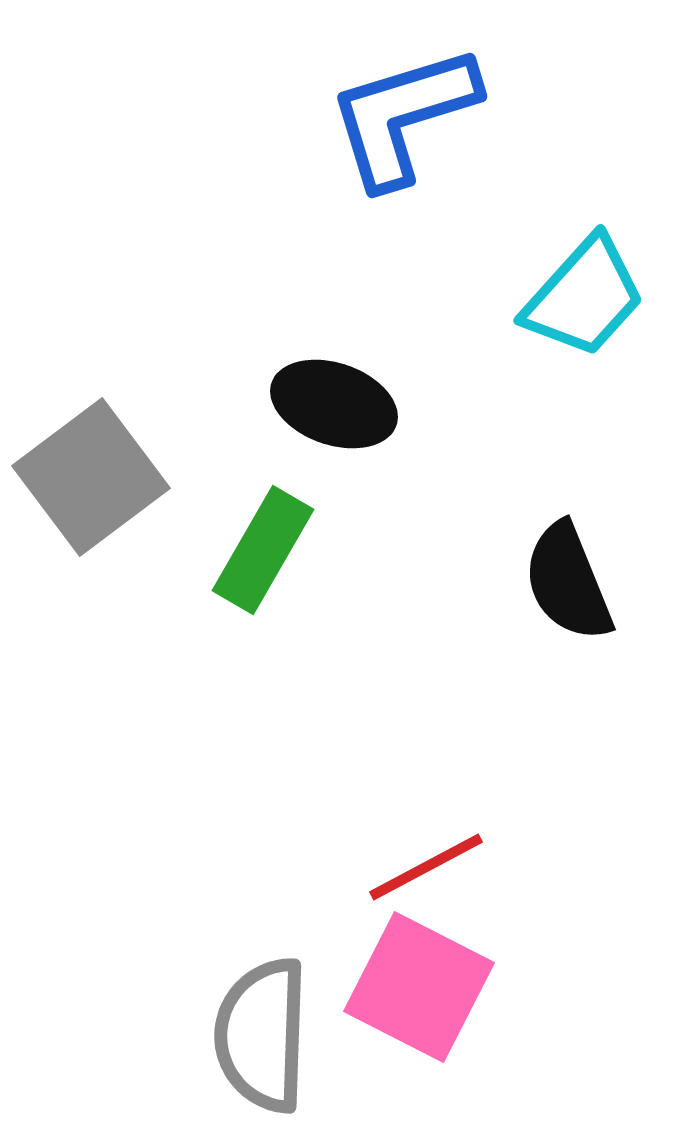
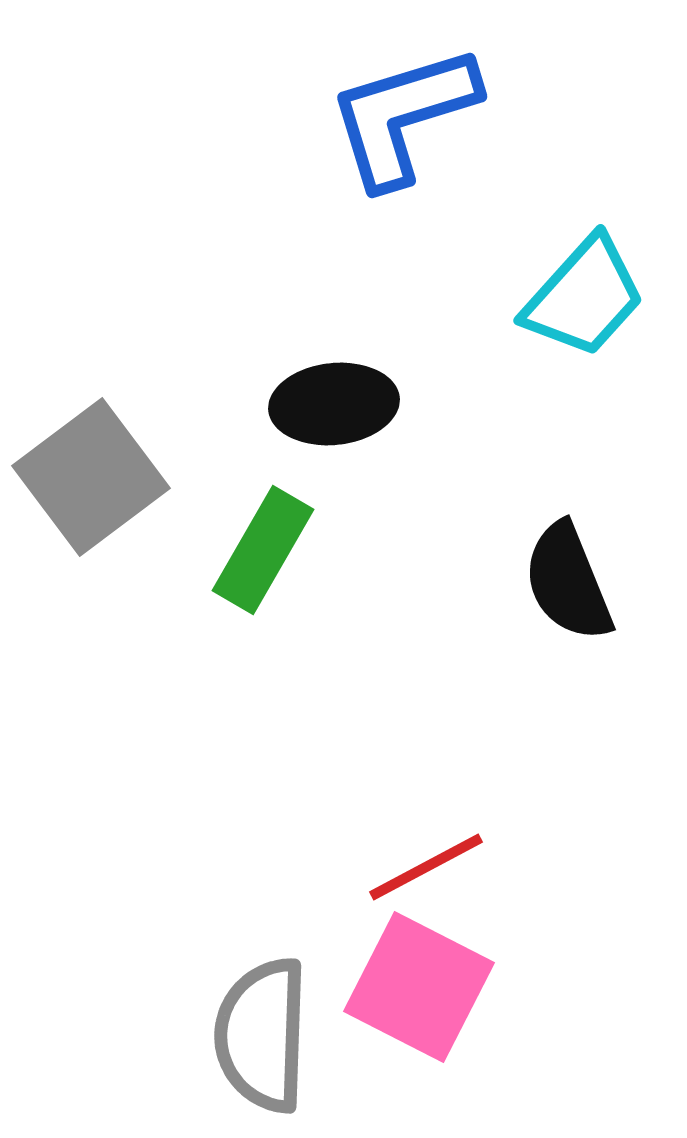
black ellipse: rotated 25 degrees counterclockwise
